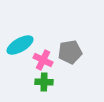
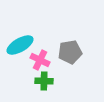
pink cross: moved 3 px left
green cross: moved 1 px up
